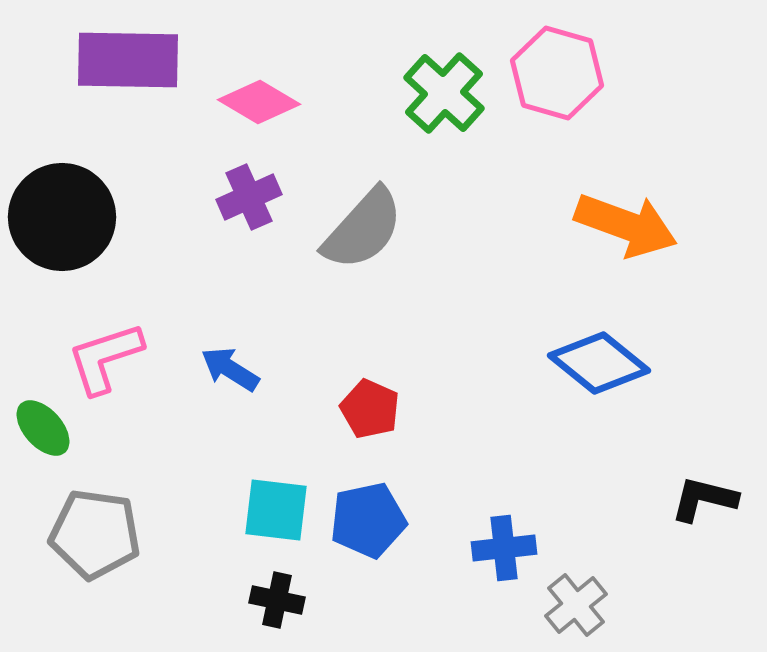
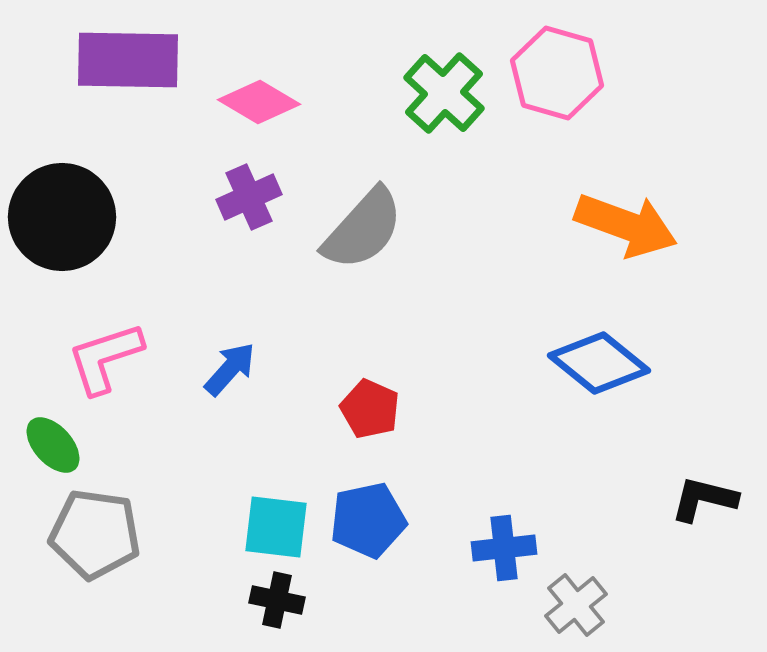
blue arrow: rotated 100 degrees clockwise
green ellipse: moved 10 px right, 17 px down
cyan square: moved 17 px down
